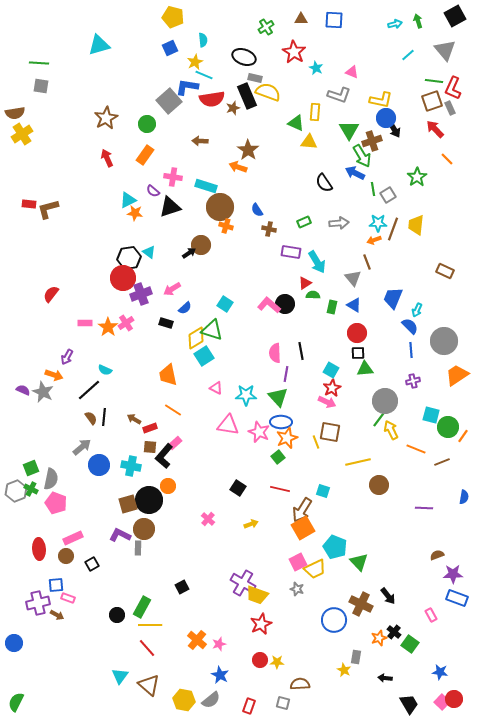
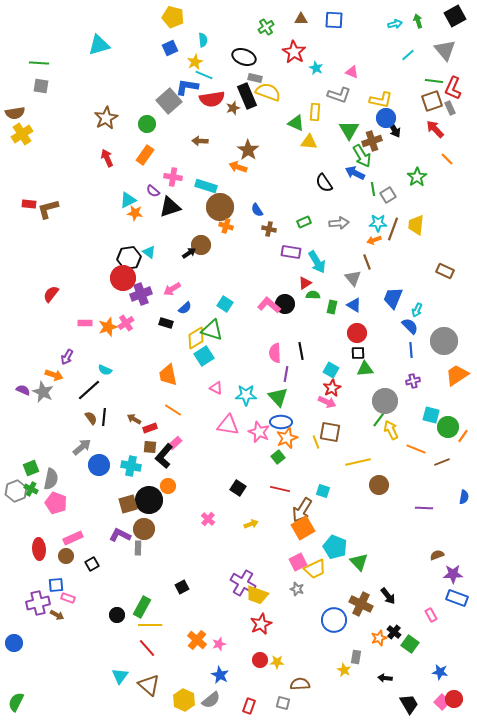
orange star at (108, 327): rotated 18 degrees clockwise
yellow hexagon at (184, 700): rotated 15 degrees clockwise
